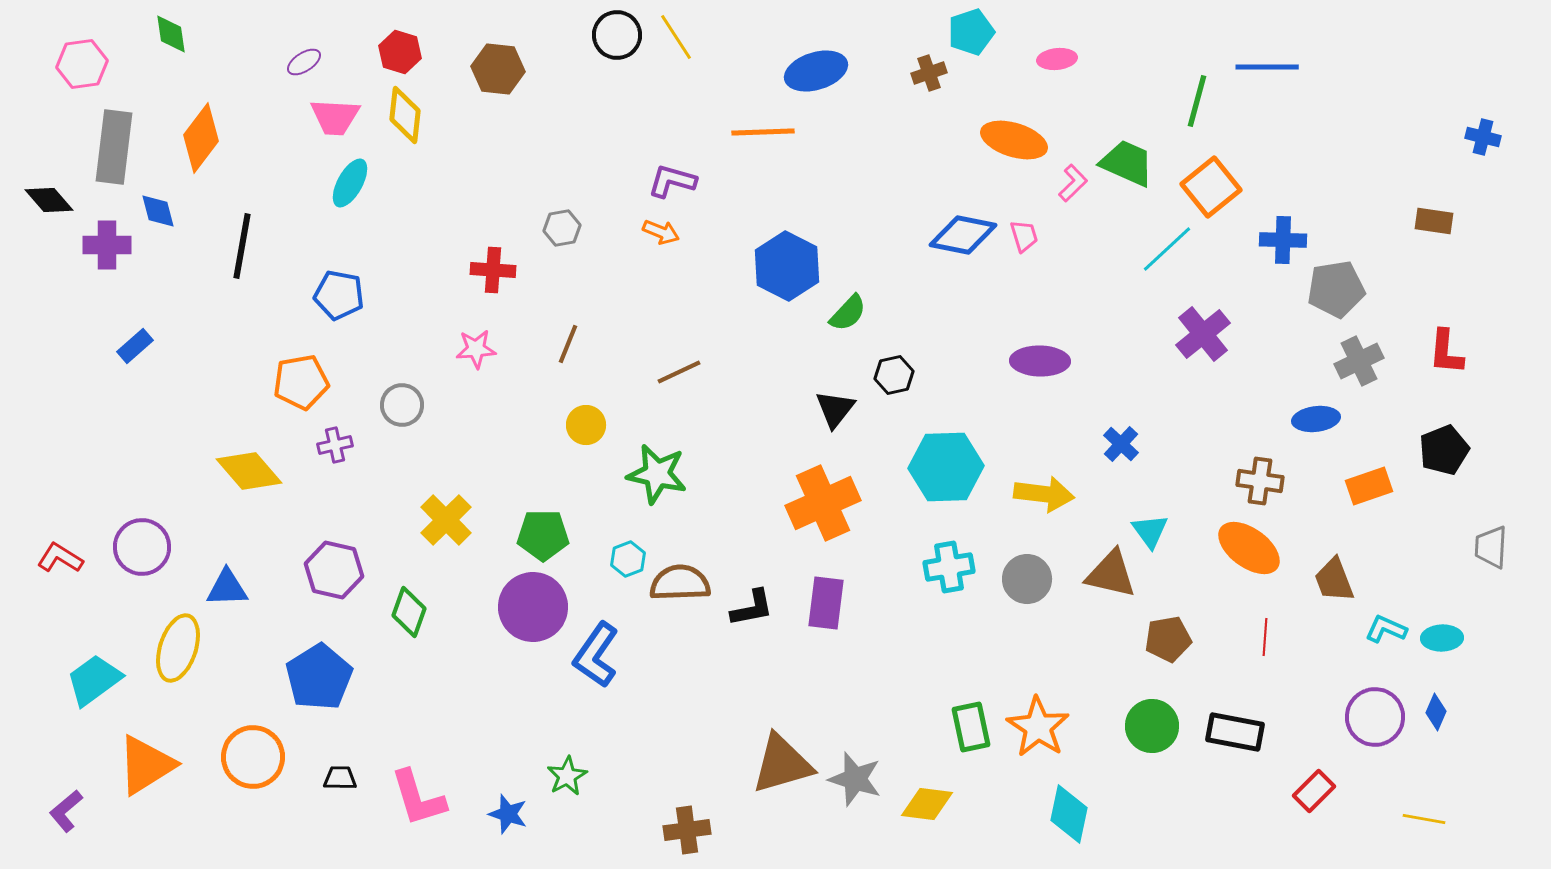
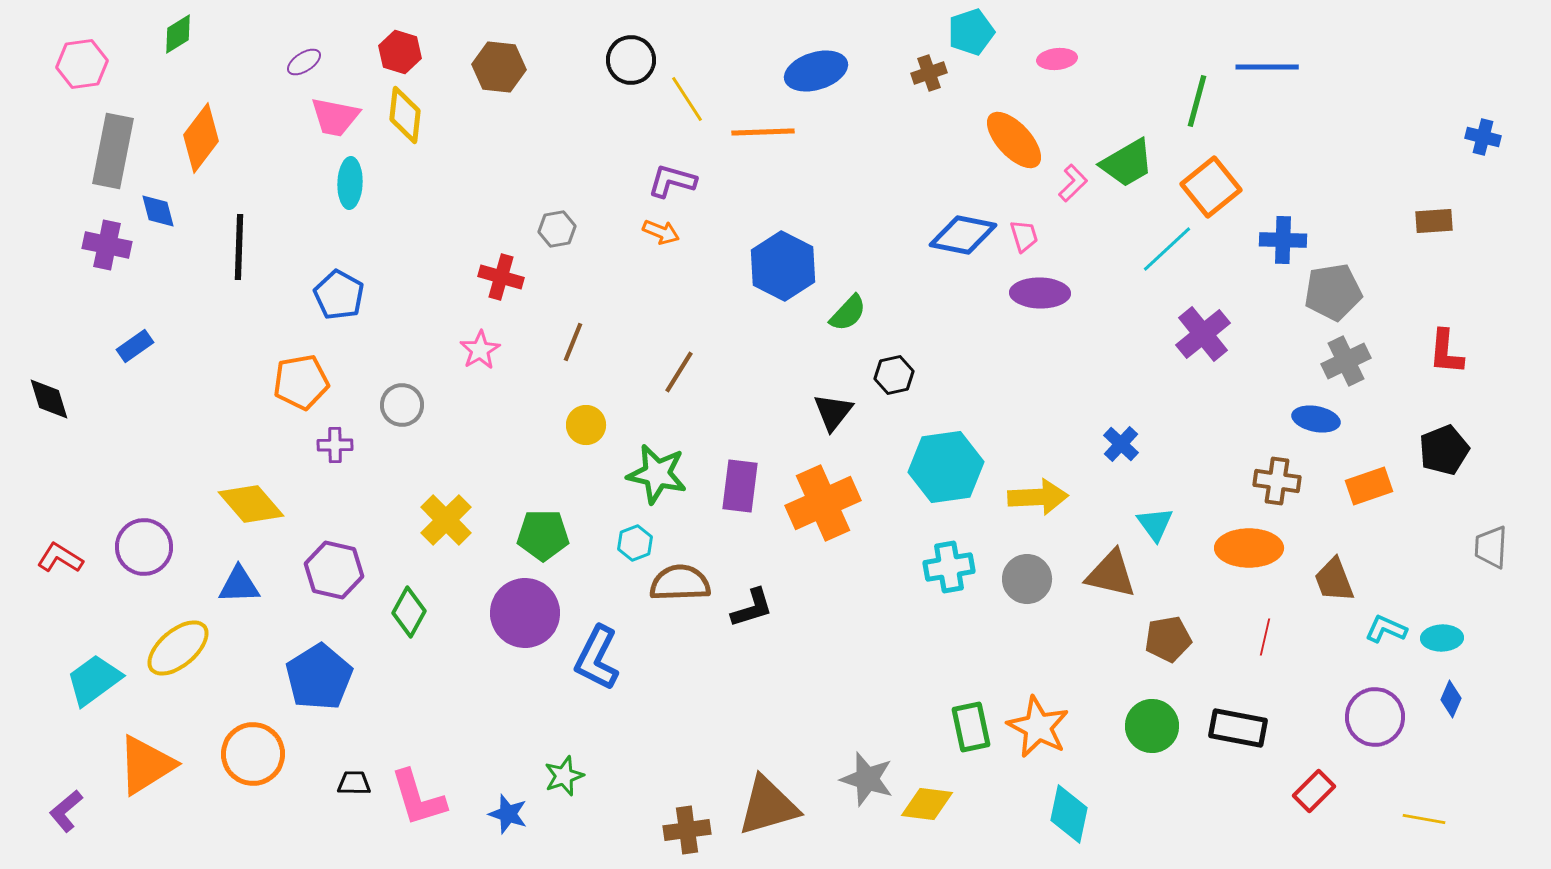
green diamond at (171, 34): moved 7 px right; rotated 66 degrees clockwise
black circle at (617, 35): moved 14 px right, 25 px down
yellow line at (676, 37): moved 11 px right, 62 px down
brown hexagon at (498, 69): moved 1 px right, 2 px up
pink trapezoid at (335, 117): rotated 8 degrees clockwise
orange ellipse at (1014, 140): rotated 30 degrees clockwise
gray rectangle at (114, 147): moved 1 px left, 4 px down; rotated 4 degrees clockwise
green trapezoid at (1127, 163): rotated 126 degrees clockwise
cyan ellipse at (350, 183): rotated 27 degrees counterclockwise
black diamond at (49, 200): moved 199 px down; rotated 24 degrees clockwise
brown rectangle at (1434, 221): rotated 12 degrees counterclockwise
gray hexagon at (562, 228): moved 5 px left, 1 px down
purple cross at (107, 245): rotated 12 degrees clockwise
black line at (242, 246): moved 3 px left, 1 px down; rotated 8 degrees counterclockwise
blue hexagon at (787, 266): moved 4 px left
red cross at (493, 270): moved 8 px right, 7 px down; rotated 12 degrees clockwise
gray pentagon at (1336, 289): moved 3 px left, 3 px down
blue pentagon at (339, 295): rotated 18 degrees clockwise
brown line at (568, 344): moved 5 px right, 2 px up
blue rectangle at (135, 346): rotated 6 degrees clockwise
pink star at (476, 349): moved 4 px right, 1 px down; rotated 27 degrees counterclockwise
purple ellipse at (1040, 361): moved 68 px up
gray cross at (1359, 361): moved 13 px left
brown line at (679, 372): rotated 33 degrees counterclockwise
black triangle at (835, 409): moved 2 px left, 3 px down
blue ellipse at (1316, 419): rotated 18 degrees clockwise
purple cross at (335, 445): rotated 12 degrees clockwise
cyan hexagon at (946, 467): rotated 6 degrees counterclockwise
yellow diamond at (249, 471): moved 2 px right, 33 px down
brown cross at (1260, 481): moved 17 px right
yellow arrow at (1044, 494): moved 6 px left, 3 px down; rotated 10 degrees counterclockwise
cyan triangle at (1150, 531): moved 5 px right, 7 px up
purple circle at (142, 547): moved 2 px right
orange ellipse at (1249, 548): rotated 36 degrees counterclockwise
cyan hexagon at (628, 559): moved 7 px right, 16 px up
blue triangle at (227, 588): moved 12 px right, 3 px up
purple rectangle at (826, 603): moved 86 px left, 117 px up
purple circle at (533, 607): moved 8 px left, 6 px down
black L-shape at (752, 608): rotated 6 degrees counterclockwise
green diamond at (409, 612): rotated 9 degrees clockwise
red line at (1265, 637): rotated 9 degrees clockwise
yellow ellipse at (178, 648): rotated 32 degrees clockwise
blue L-shape at (596, 655): moved 1 px right, 3 px down; rotated 8 degrees counterclockwise
blue diamond at (1436, 712): moved 15 px right, 13 px up
orange star at (1038, 727): rotated 6 degrees counterclockwise
black rectangle at (1235, 732): moved 3 px right, 4 px up
orange circle at (253, 757): moved 3 px up
brown triangle at (782, 764): moved 14 px left, 42 px down
green star at (567, 776): moved 3 px left; rotated 9 degrees clockwise
black trapezoid at (340, 778): moved 14 px right, 5 px down
gray star at (855, 779): moved 12 px right
